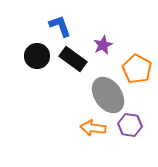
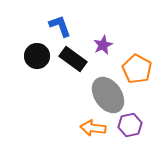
purple hexagon: rotated 20 degrees counterclockwise
